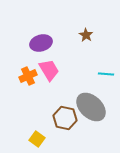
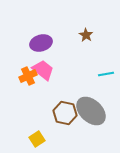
pink trapezoid: moved 6 px left; rotated 20 degrees counterclockwise
cyan line: rotated 14 degrees counterclockwise
gray ellipse: moved 4 px down
brown hexagon: moved 5 px up
yellow square: rotated 21 degrees clockwise
